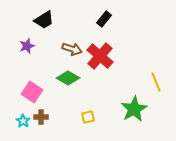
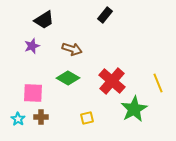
black rectangle: moved 1 px right, 4 px up
purple star: moved 5 px right
red cross: moved 12 px right, 25 px down
yellow line: moved 2 px right, 1 px down
pink square: moved 1 px right, 1 px down; rotated 30 degrees counterclockwise
yellow square: moved 1 px left, 1 px down
cyan star: moved 5 px left, 2 px up
